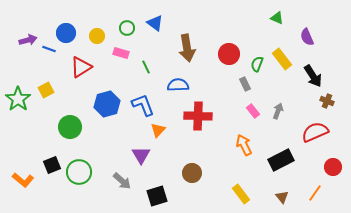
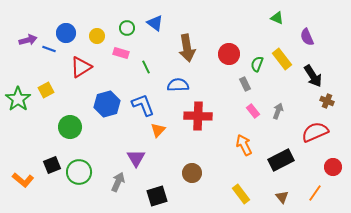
purple triangle at (141, 155): moved 5 px left, 3 px down
gray arrow at (122, 181): moved 4 px left, 1 px down; rotated 108 degrees counterclockwise
